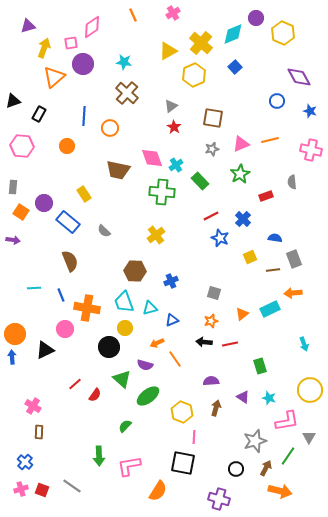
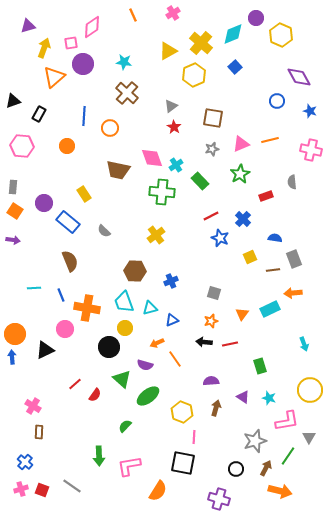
yellow hexagon at (283, 33): moved 2 px left, 2 px down
orange square at (21, 212): moved 6 px left, 1 px up
orange triangle at (242, 314): rotated 16 degrees counterclockwise
